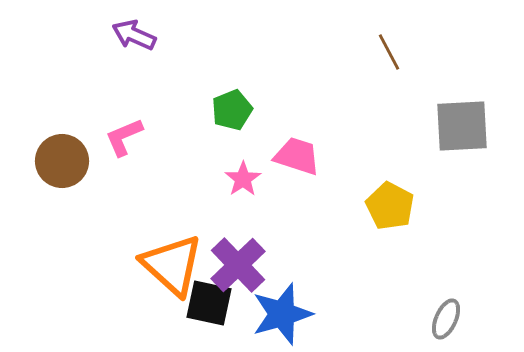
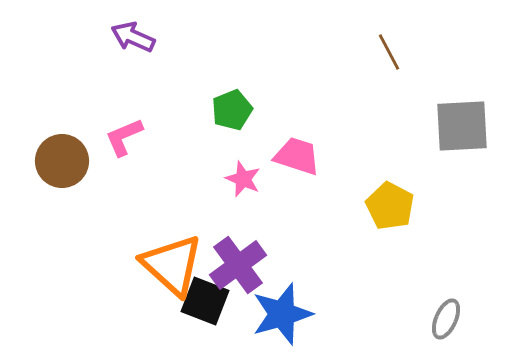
purple arrow: moved 1 px left, 2 px down
pink star: rotated 15 degrees counterclockwise
purple cross: rotated 8 degrees clockwise
black square: moved 4 px left, 2 px up; rotated 9 degrees clockwise
